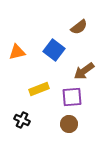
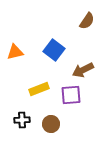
brown semicircle: moved 8 px right, 6 px up; rotated 18 degrees counterclockwise
orange triangle: moved 2 px left
brown arrow: moved 1 px left, 1 px up; rotated 10 degrees clockwise
purple square: moved 1 px left, 2 px up
black cross: rotated 28 degrees counterclockwise
brown circle: moved 18 px left
